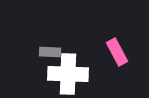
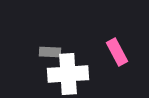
white cross: rotated 6 degrees counterclockwise
